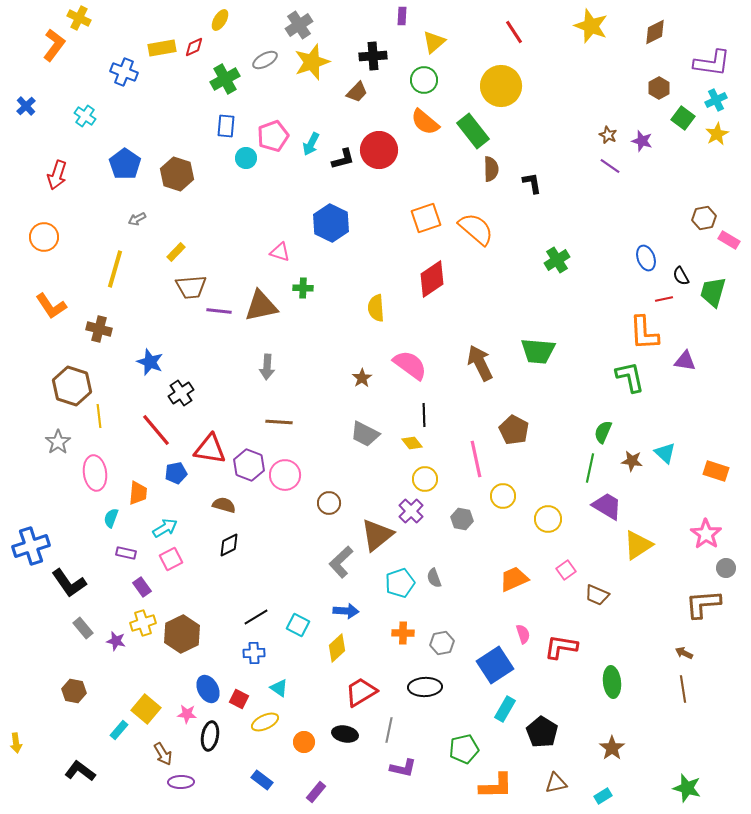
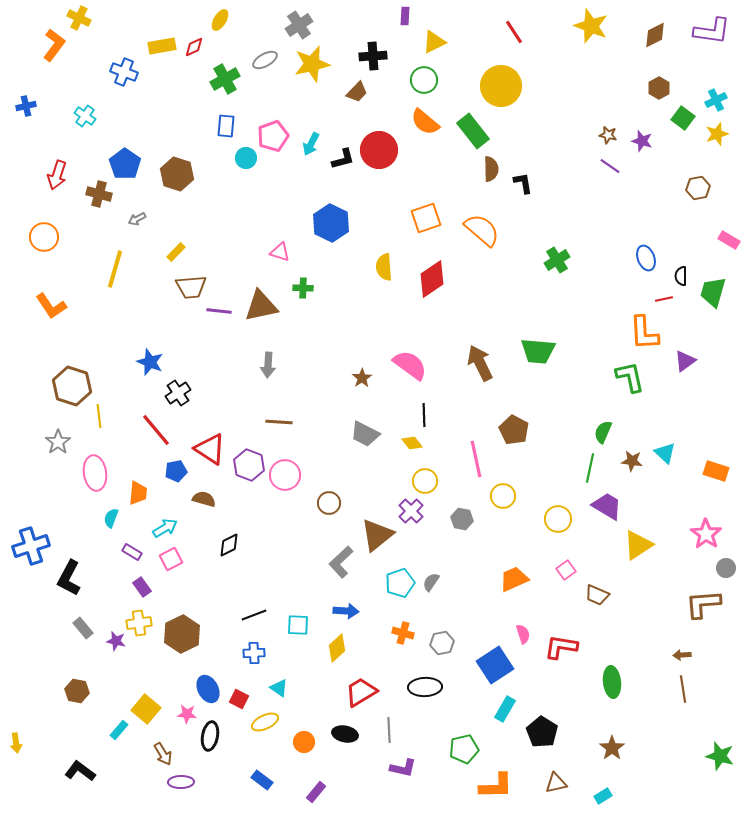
purple rectangle at (402, 16): moved 3 px right
brown diamond at (655, 32): moved 3 px down
yellow triangle at (434, 42): rotated 15 degrees clockwise
yellow rectangle at (162, 48): moved 2 px up
yellow star at (312, 62): moved 2 px down; rotated 6 degrees clockwise
purple L-shape at (712, 63): moved 32 px up
blue cross at (26, 106): rotated 30 degrees clockwise
yellow star at (717, 134): rotated 10 degrees clockwise
brown star at (608, 135): rotated 12 degrees counterclockwise
black L-shape at (532, 183): moved 9 px left
brown hexagon at (704, 218): moved 6 px left, 30 px up
orange semicircle at (476, 229): moved 6 px right, 1 px down
black semicircle at (681, 276): rotated 30 degrees clockwise
yellow semicircle at (376, 308): moved 8 px right, 41 px up
brown cross at (99, 329): moved 135 px up
purple triangle at (685, 361): rotated 45 degrees counterclockwise
gray arrow at (267, 367): moved 1 px right, 2 px up
black cross at (181, 393): moved 3 px left
red triangle at (210, 449): rotated 24 degrees clockwise
blue pentagon at (176, 473): moved 2 px up
yellow circle at (425, 479): moved 2 px down
brown semicircle at (224, 505): moved 20 px left, 6 px up
yellow circle at (548, 519): moved 10 px right
purple rectangle at (126, 553): moved 6 px right, 1 px up; rotated 18 degrees clockwise
gray semicircle at (434, 578): moved 3 px left, 4 px down; rotated 54 degrees clockwise
black L-shape at (69, 583): moved 5 px up; rotated 63 degrees clockwise
black line at (256, 617): moved 2 px left, 2 px up; rotated 10 degrees clockwise
yellow cross at (143, 623): moved 4 px left; rotated 10 degrees clockwise
cyan square at (298, 625): rotated 25 degrees counterclockwise
orange cross at (403, 633): rotated 15 degrees clockwise
brown arrow at (684, 653): moved 2 px left, 2 px down; rotated 30 degrees counterclockwise
brown hexagon at (74, 691): moved 3 px right
gray line at (389, 730): rotated 15 degrees counterclockwise
green star at (687, 788): moved 33 px right, 32 px up
